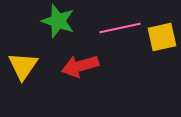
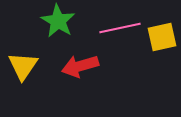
green star: rotated 12 degrees clockwise
